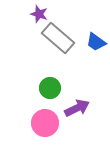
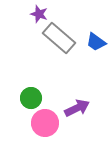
gray rectangle: moved 1 px right
green circle: moved 19 px left, 10 px down
